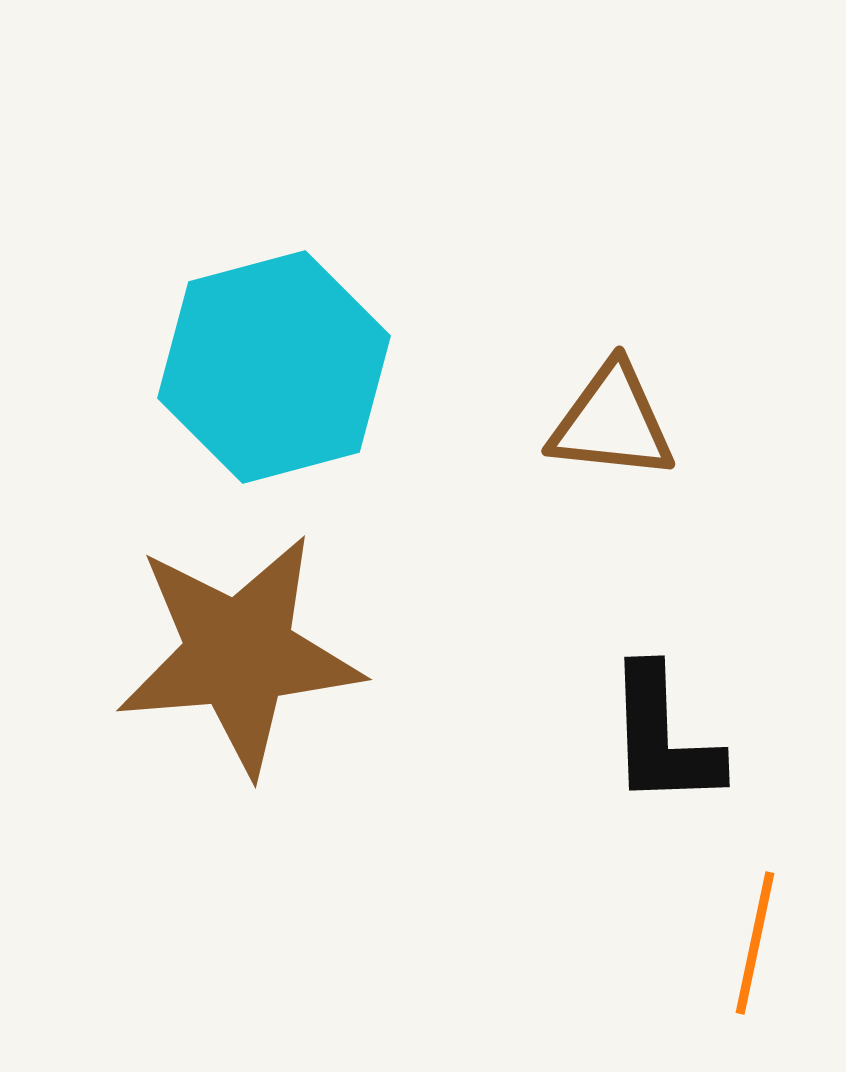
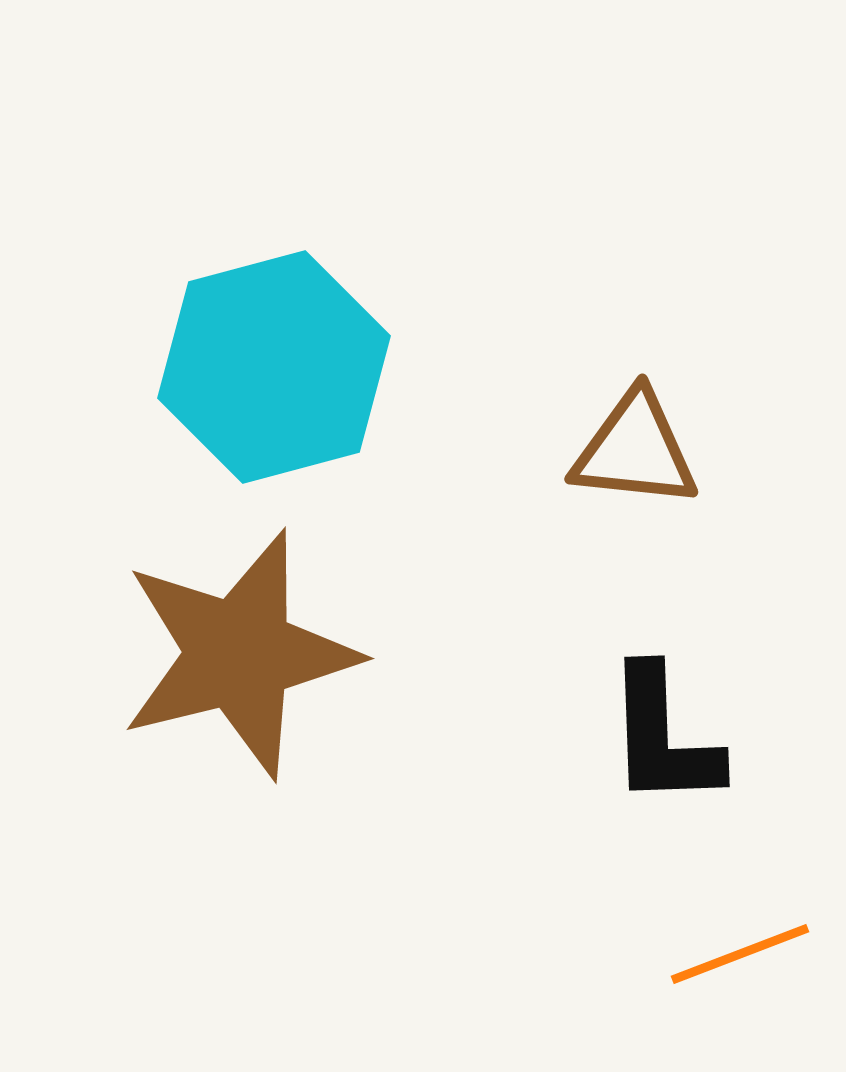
brown triangle: moved 23 px right, 28 px down
brown star: rotated 9 degrees counterclockwise
orange line: moved 15 px left, 11 px down; rotated 57 degrees clockwise
